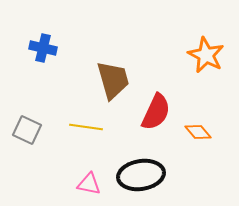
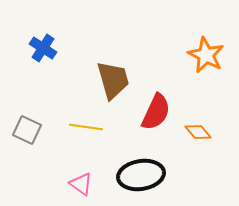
blue cross: rotated 20 degrees clockwise
pink triangle: moved 8 px left; rotated 25 degrees clockwise
